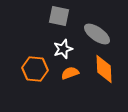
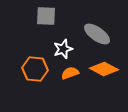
gray square: moved 13 px left; rotated 10 degrees counterclockwise
orange diamond: rotated 60 degrees counterclockwise
